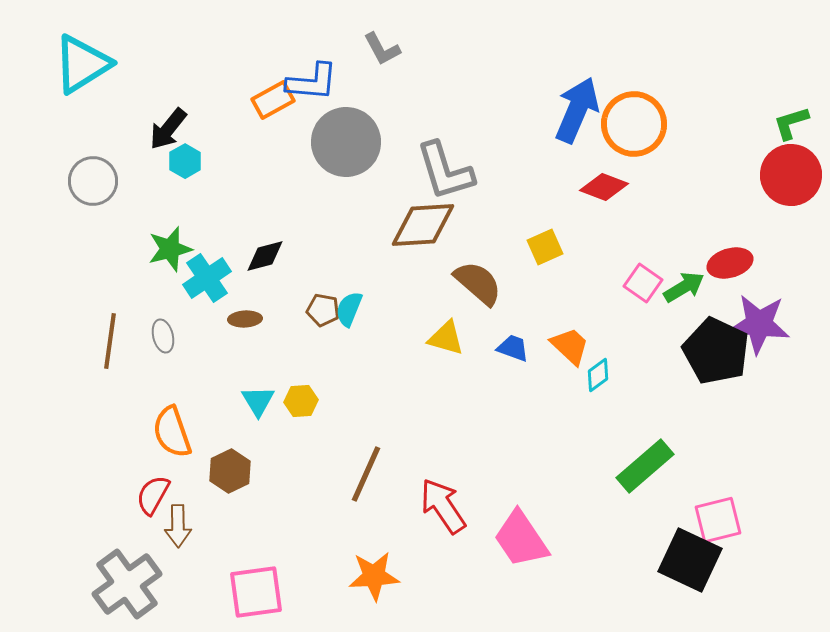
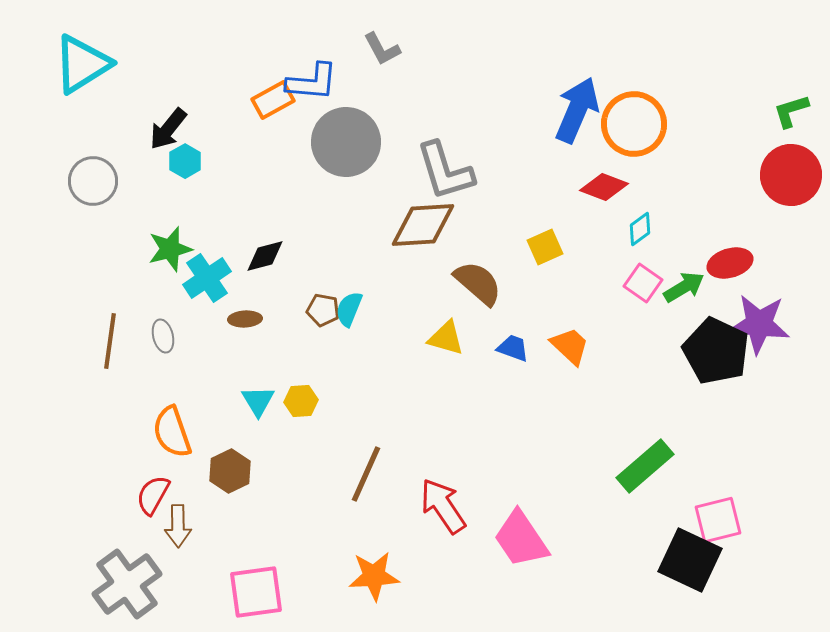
green L-shape at (791, 123): moved 12 px up
cyan diamond at (598, 375): moved 42 px right, 146 px up
